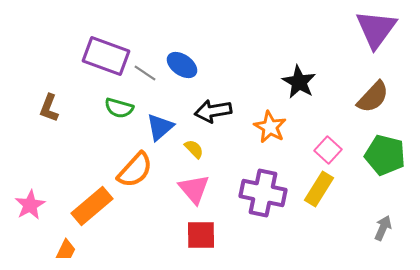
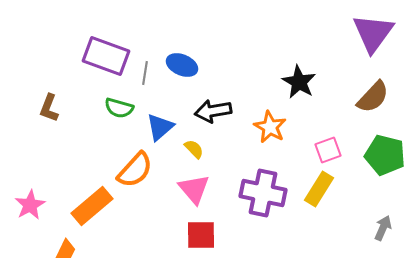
purple triangle: moved 3 px left, 4 px down
blue ellipse: rotated 12 degrees counterclockwise
gray line: rotated 65 degrees clockwise
pink square: rotated 28 degrees clockwise
